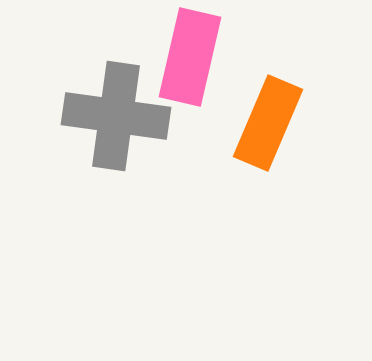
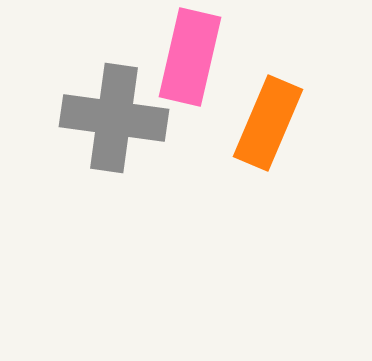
gray cross: moved 2 px left, 2 px down
